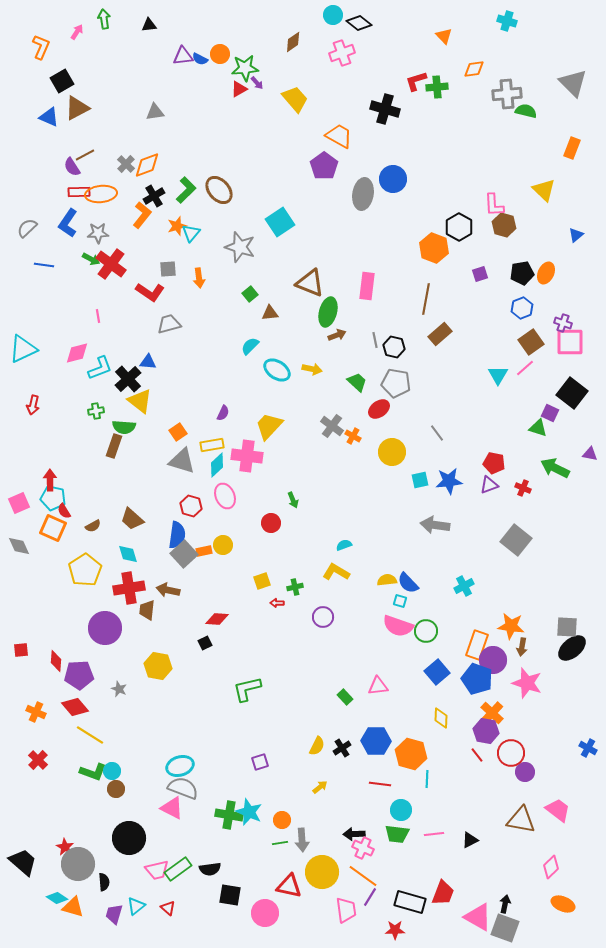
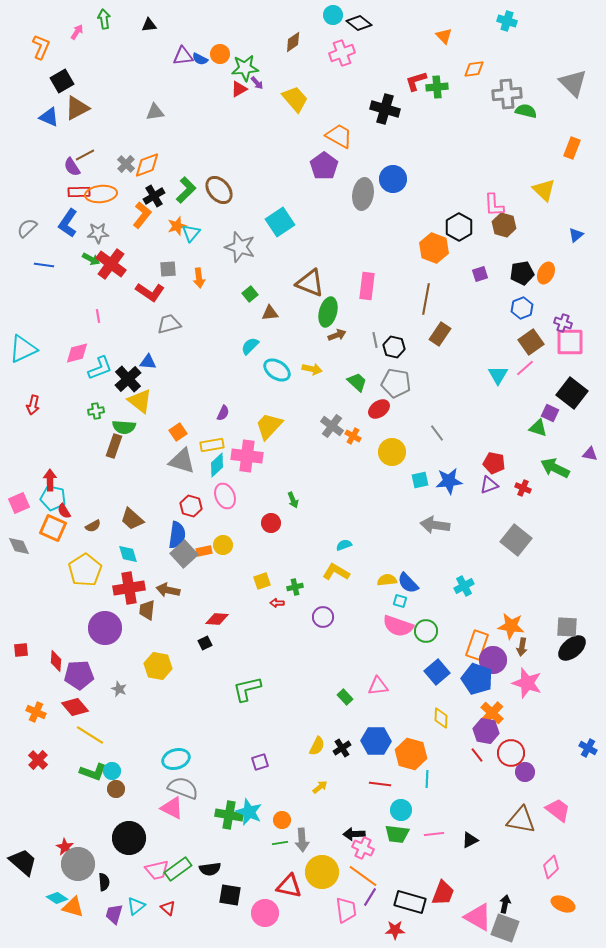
brown rectangle at (440, 334): rotated 15 degrees counterclockwise
cyan ellipse at (180, 766): moved 4 px left, 7 px up
